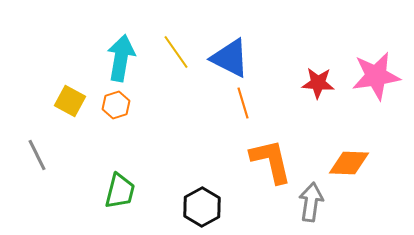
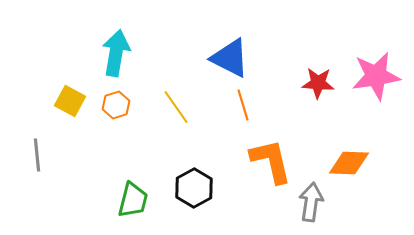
yellow line: moved 55 px down
cyan arrow: moved 5 px left, 5 px up
orange line: moved 2 px down
gray line: rotated 20 degrees clockwise
green trapezoid: moved 13 px right, 9 px down
black hexagon: moved 8 px left, 19 px up
